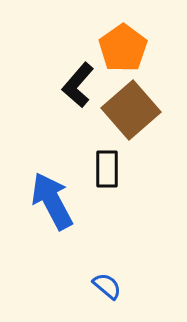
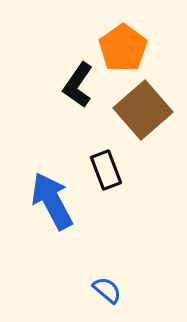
black L-shape: rotated 6 degrees counterclockwise
brown square: moved 12 px right
black rectangle: moved 1 px left, 1 px down; rotated 21 degrees counterclockwise
blue semicircle: moved 4 px down
